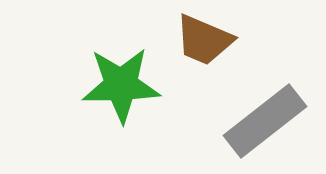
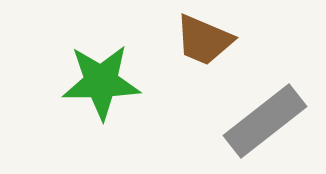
green star: moved 20 px left, 3 px up
